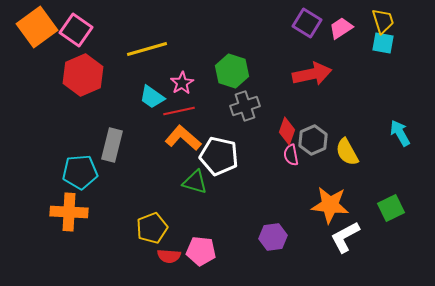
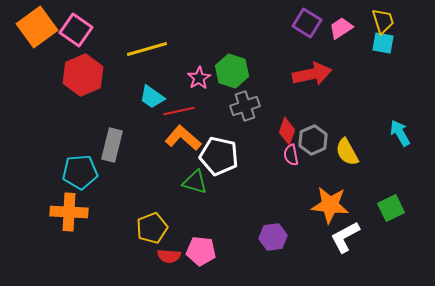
pink star: moved 17 px right, 5 px up
